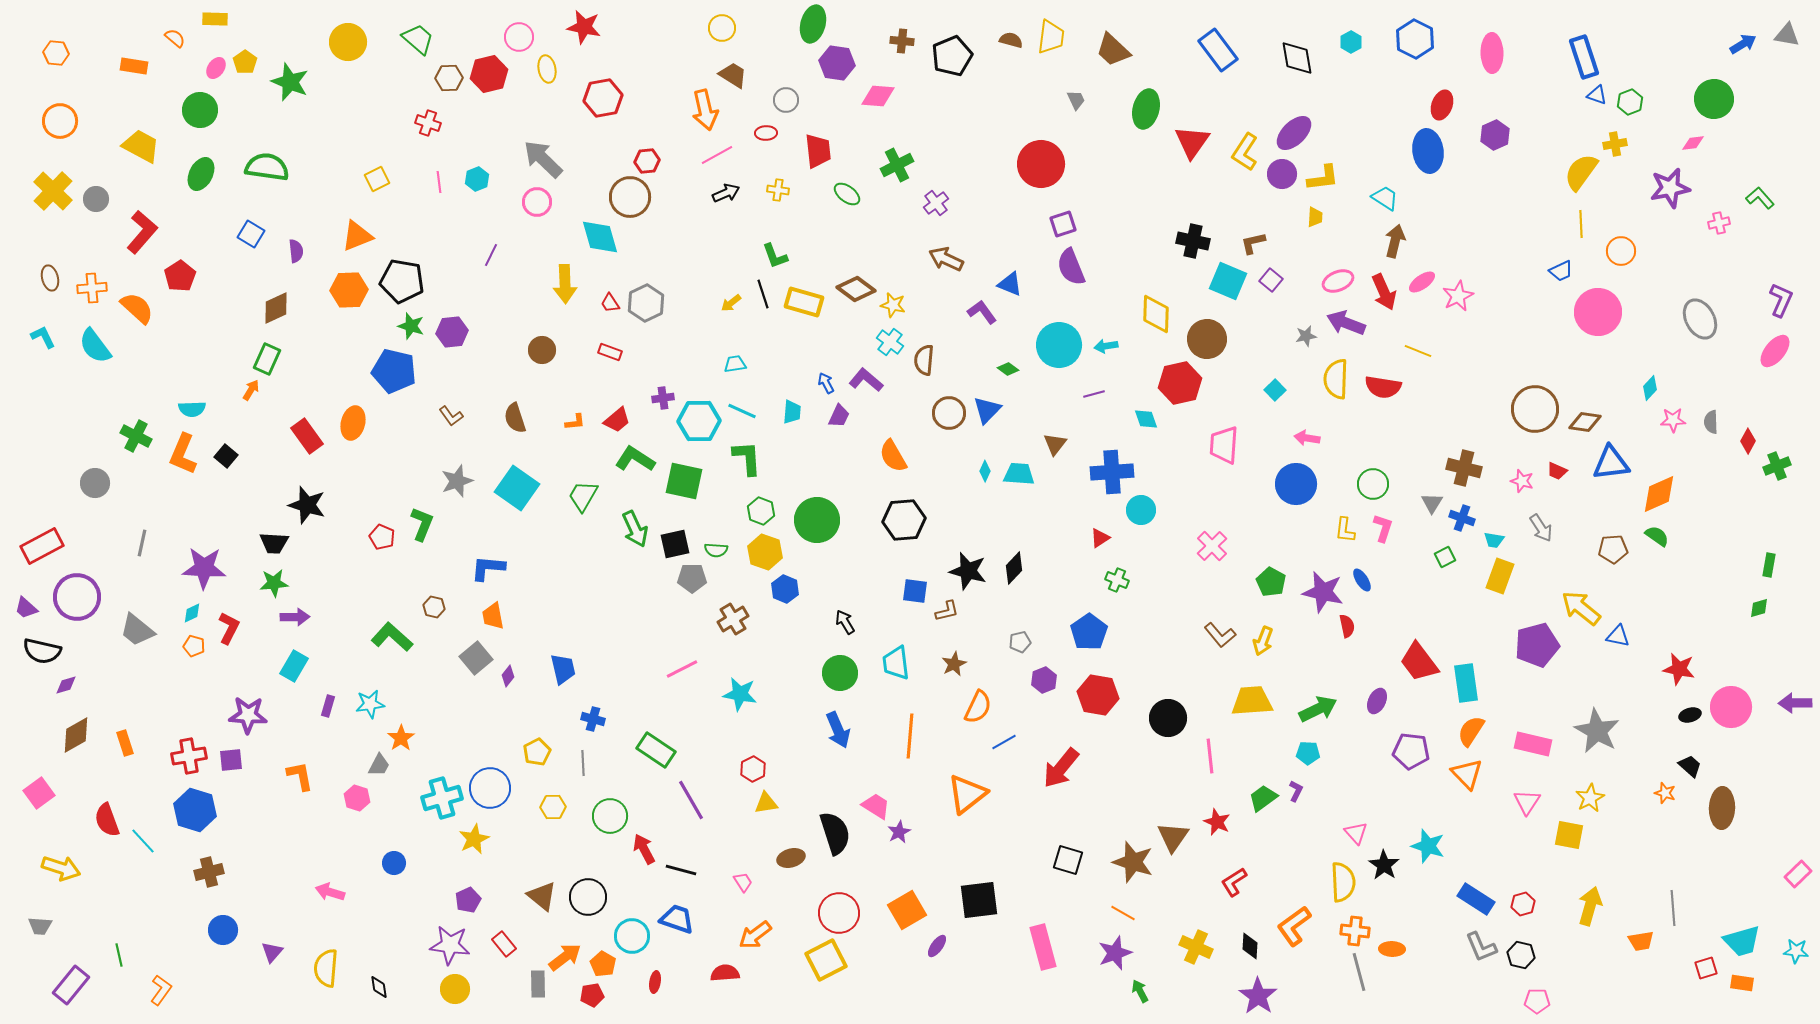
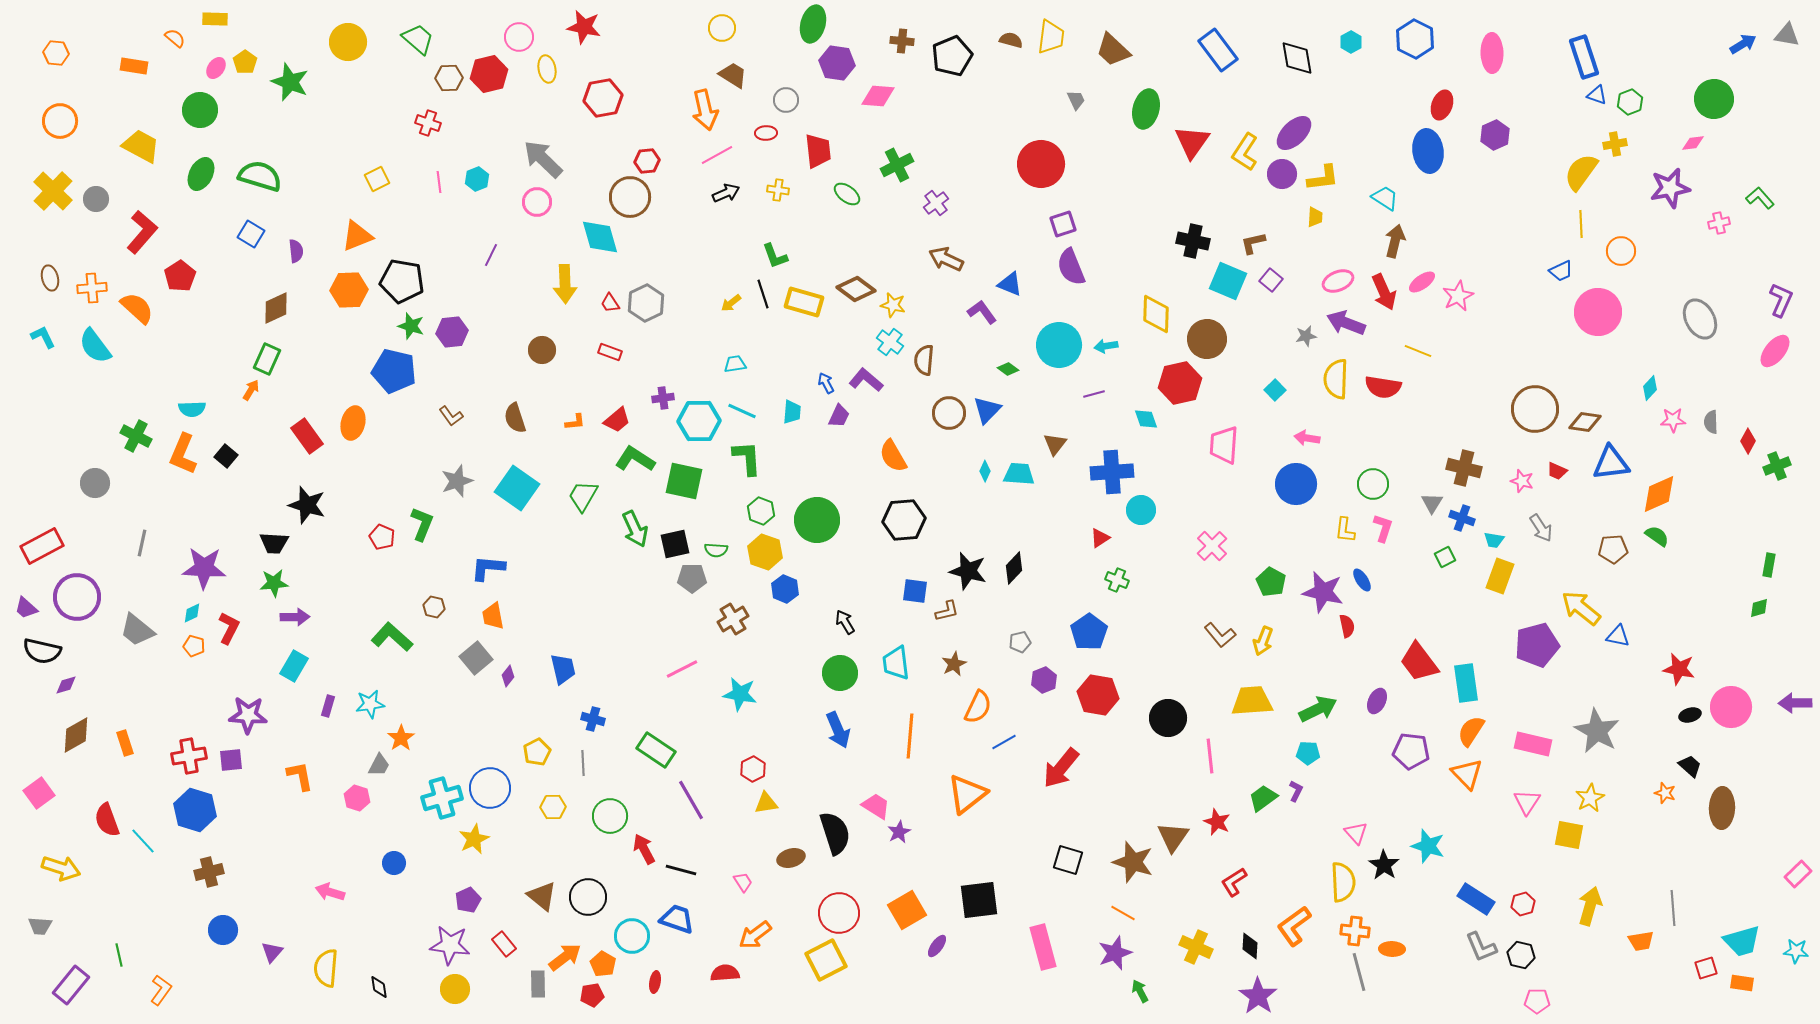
green semicircle at (267, 167): moved 7 px left, 9 px down; rotated 9 degrees clockwise
